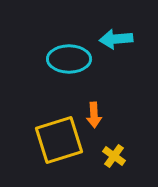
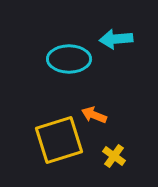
orange arrow: rotated 115 degrees clockwise
